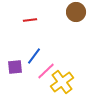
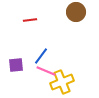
blue line: moved 7 px right
purple square: moved 1 px right, 2 px up
pink line: rotated 66 degrees clockwise
yellow cross: rotated 15 degrees clockwise
